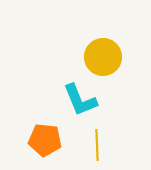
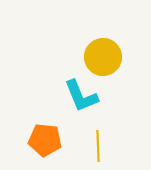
cyan L-shape: moved 1 px right, 4 px up
yellow line: moved 1 px right, 1 px down
